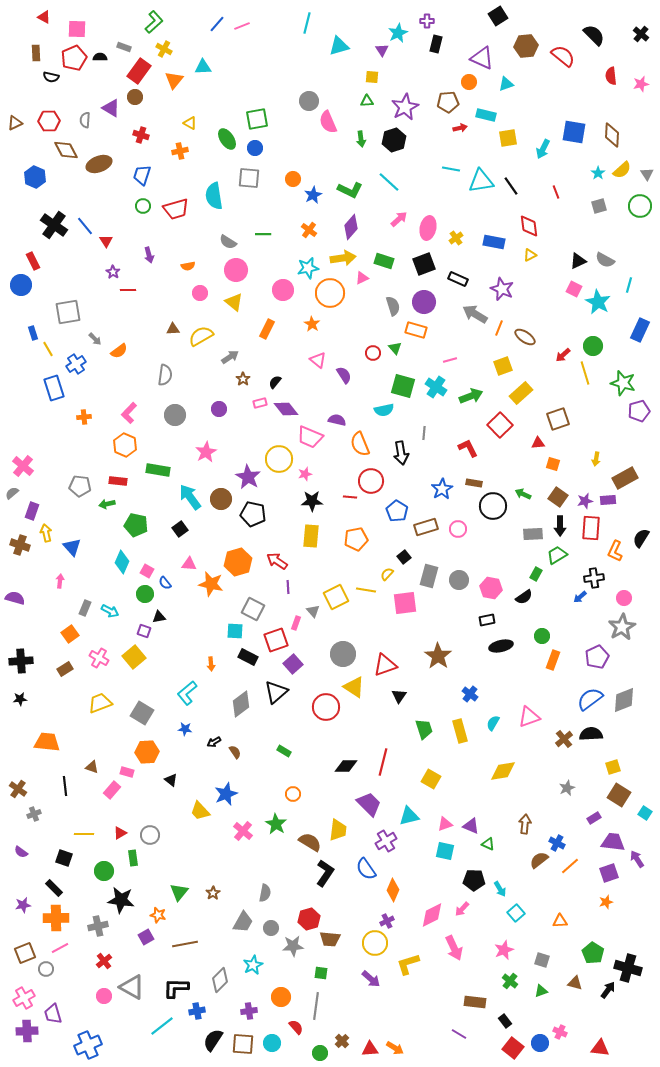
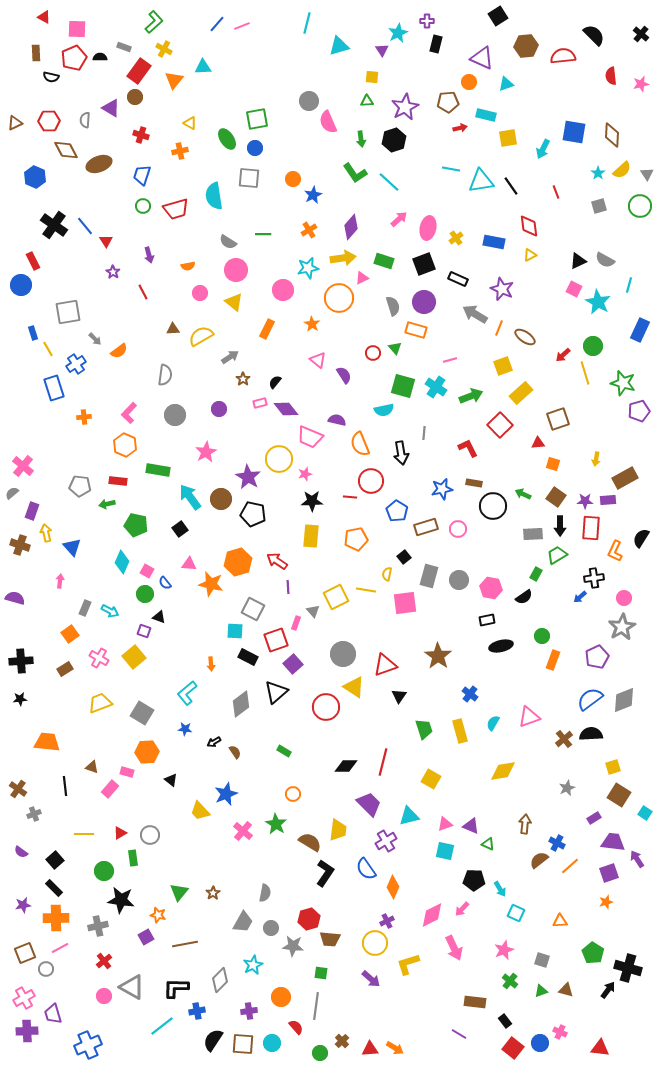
red semicircle at (563, 56): rotated 45 degrees counterclockwise
green L-shape at (350, 190): moved 5 px right, 17 px up; rotated 30 degrees clockwise
orange cross at (309, 230): rotated 21 degrees clockwise
red line at (128, 290): moved 15 px right, 2 px down; rotated 63 degrees clockwise
orange circle at (330, 293): moved 9 px right, 5 px down
blue star at (442, 489): rotated 20 degrees clockwise
brown square at (558, 497): moved 2 px left
purple star at (585, 501): rotated 14 degrees clockwise
yellow semicircle at (387, 574): rotated 32 degrees counterclockwise
black triangle at (159, 617): rotated 32 degrees clockwise
pink rectangle at (112, 790): moved 2 px left, 1 px up
black square at (64, 858): moved 9 px left, 2 px down; rotated 30 degrees clockwise
orange diamond at (393, 890): moved 3 px up
cyan square at (516, 913): rotated 24 degrees counterclockwise
gray star at (293, 946): rotated 10 degrees clockwise
brown triangle at (575, 983): moved 9 px left, 7 px down
